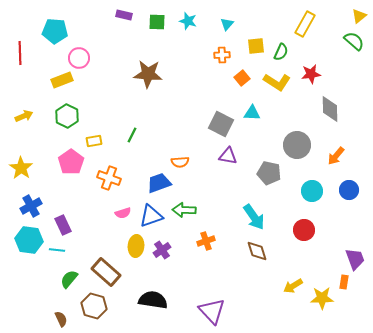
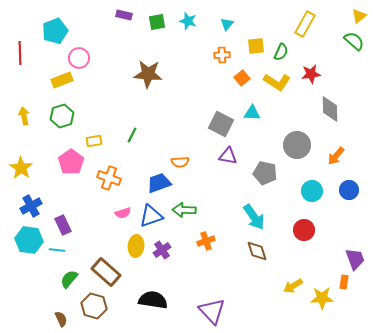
green square at (157, 22): rotated 12 degrees counterclockwise
cyan pentagon at (55, 31): rotated 25 degrees counterclockwise
yellow arrow at (24, 116): rotated 78 degrees counterclockwise
green hexagon at (67, 116): moved 5 px left; rotated 15 degrees clockwise
gray pentagon at (269, 173): moved 4 px left
